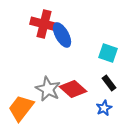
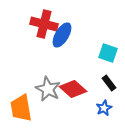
blue ellipse: rotated 60 degrees clockwise
orange trapezoid: rotated 48 degrees counterclockwise
